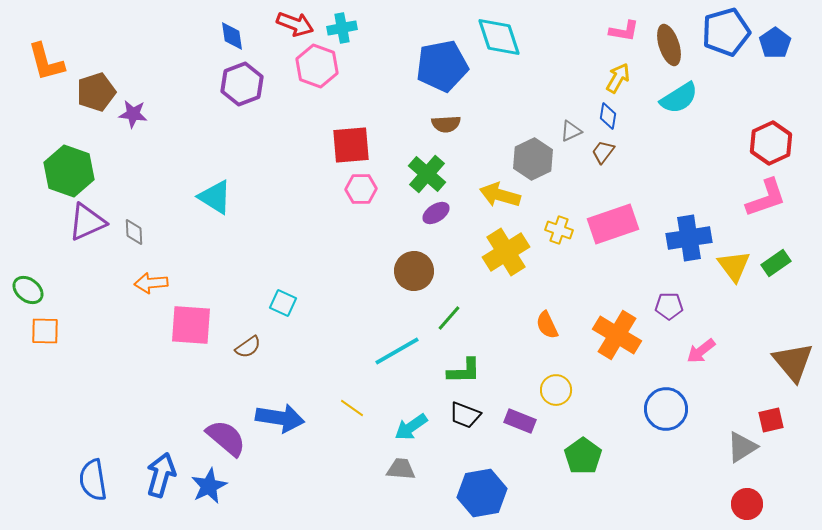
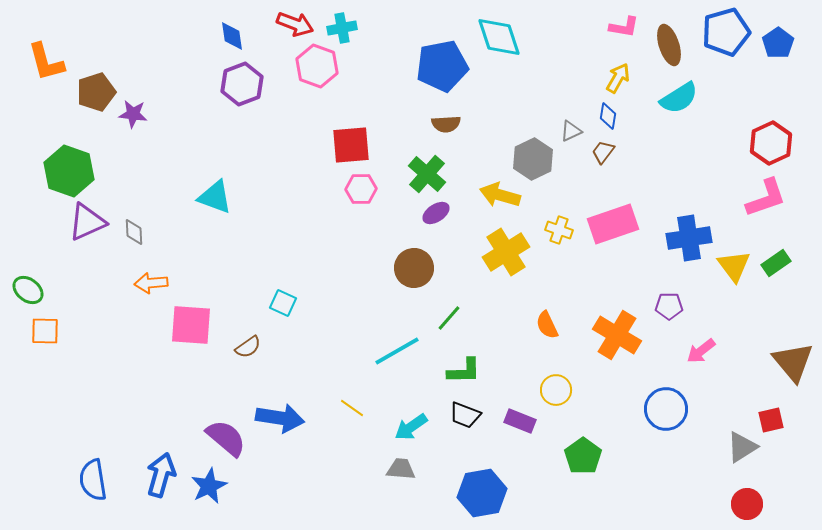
pink L-shape at (624, 31): moved 4 px up
blue pentagon at (775, 43): moved 3 px right
cyan triangle at (215, 197): rotated 12 degrees counterclockwise
brown circle at (414, 271): moved 3 px up
